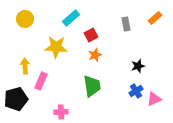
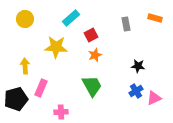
orange rectangle: rotated 56 degrees clockwise
black star: rotated 24 degrees clockwise
pink rectangle: moved 7 px down
green trapezoid: rotated 20 degrees counterclockwise
pink triangle: moved 1 px up
